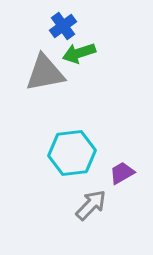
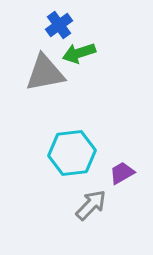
blue cross: moved 4 px left, 1 px up
